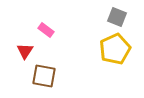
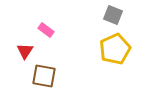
gray square: moved 4 px left, 2 px up
